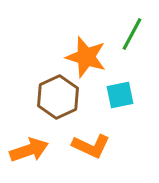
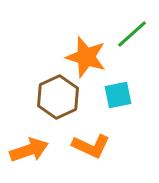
green line: rotated 20 degrees clockwise
cyan square: moved 2 px left
